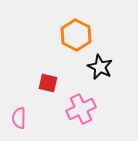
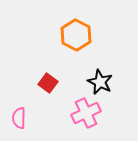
black star: moved 15 px down
red square: rotated 24 degrees clockwise
pink cross: moved 5 px right, 4 px down
